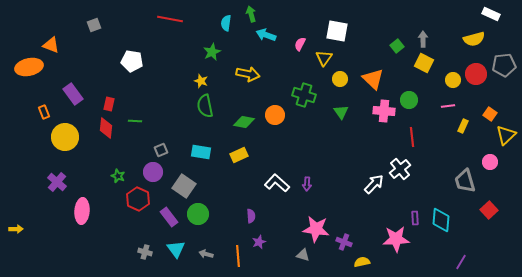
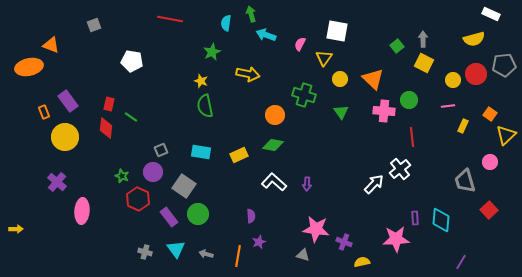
purple rectangle at (73, 94): moved 5 px left, 7 px down
green line at (135, 121): moved 4 px left, 4 px up; rotated 32 degrees clockwise
green diamond at (244, 122): moved 29 px right, 23 px down
green star at (118, 176): moved 4 px right
white L-shape at (277, 183): moved 3 px left, 1 px up
orange line at (238, 256): rotated 15 degrees clockwise
